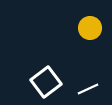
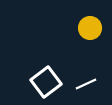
white line: moved 2 px left, 5 px up
